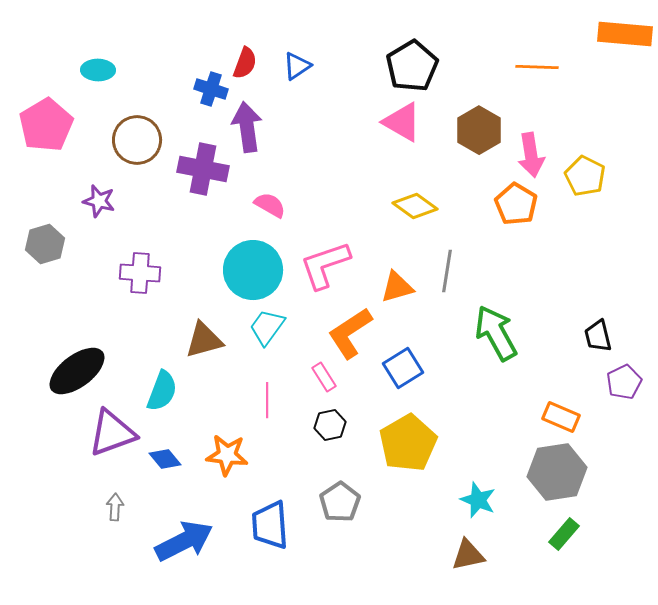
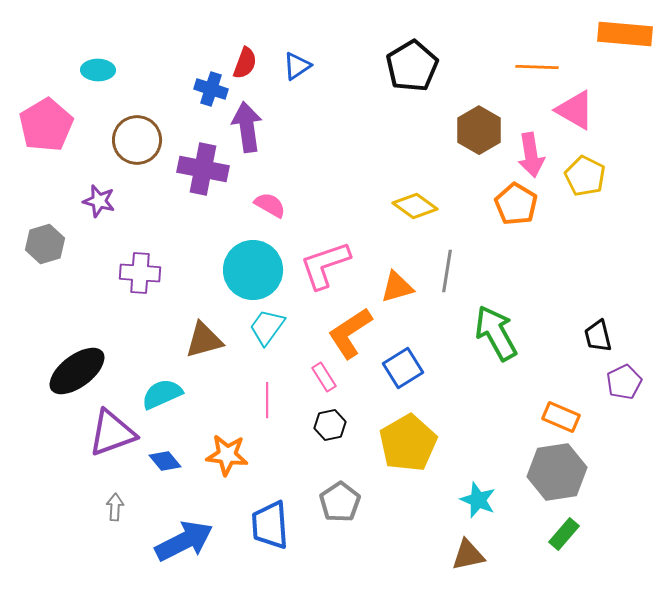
pink triangle at (402, 122): moved 173 px right, 12 px up
cyan semicircle at (162, 391): moved 3 px down; rotated 135 degrees counterclockwise
blue diamond at (165, 459): moved 2 px down
